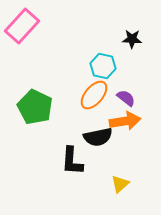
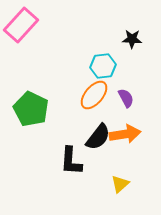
pink rectangle: moved 1 px left, 1 px up
cyan hexagon: rotated 20 degrees counterclockwise
purple semicircle: rotated 24 degrees clockwise
green pentagon: moved 4 px left, 2 px down
orange arrow: moved 13 px down
black semicircle: rotated 40 degrees counterclockwise
black L-shape: moved 1 px left
